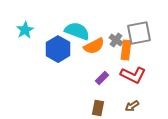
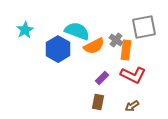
gray square: moved 5 px right, 6 px up
brown rectangle: moved 6 px up
